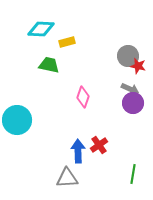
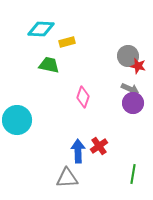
red cross: moved 1 px down
